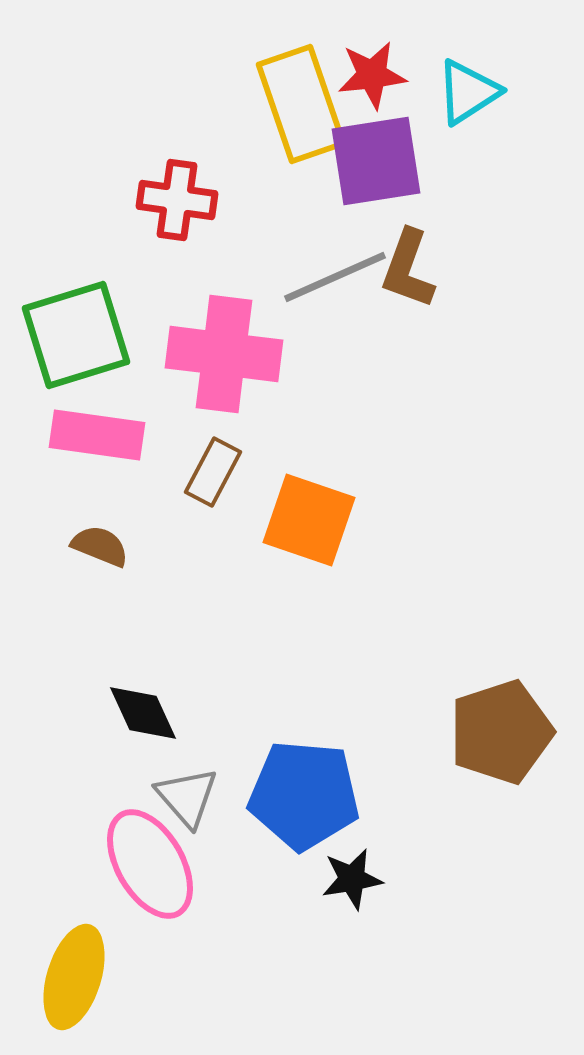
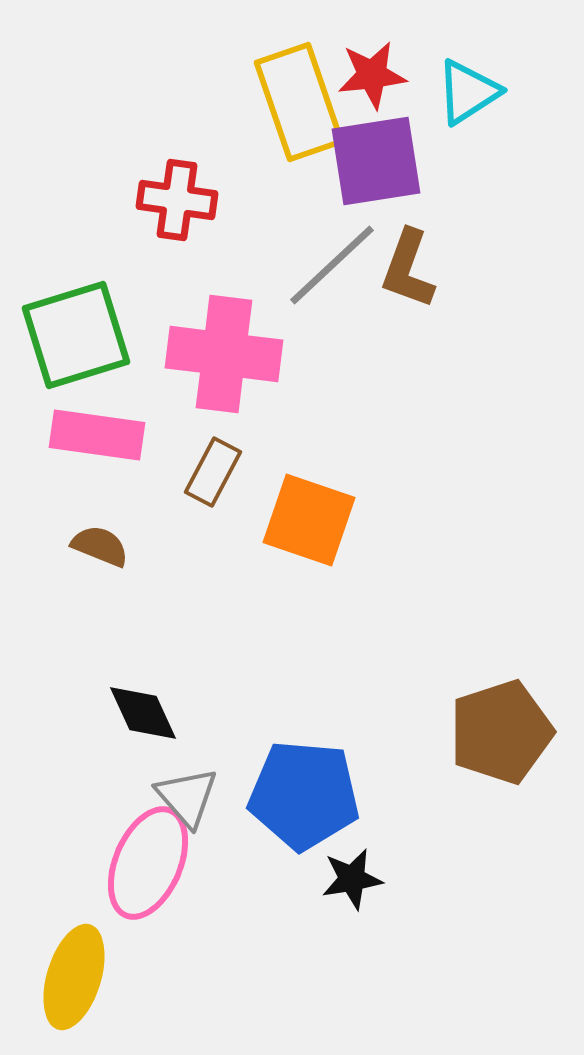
yellow rectangle: moved 2 px left, 2 px up
gray line: moved 3 px left, 12 px up; rotated 19 degrees counterclockwise
pink ellipse: moved 2 px left, 1 px up; rotated 53 degrees clockwise
